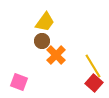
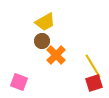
yellow trapezoid: rotated 25 degrees clockwise
red square: rotated 30 degrees clockwise
